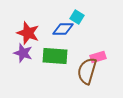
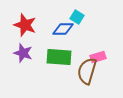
red star: moved 3 px left, 8 px up
green rectangle: moved 4 px right, 1 px down
